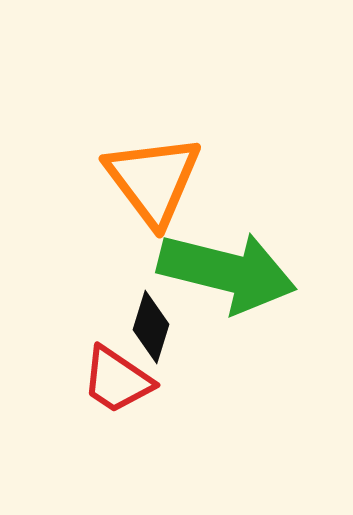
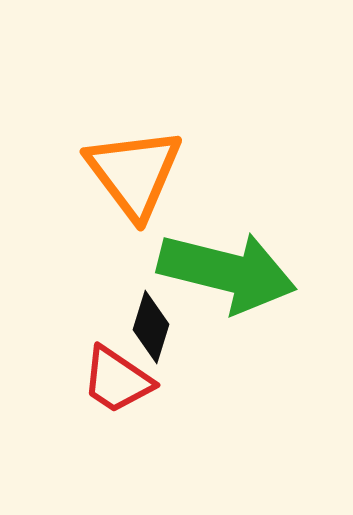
orange triangle: moved 19 px left, 7 px up
